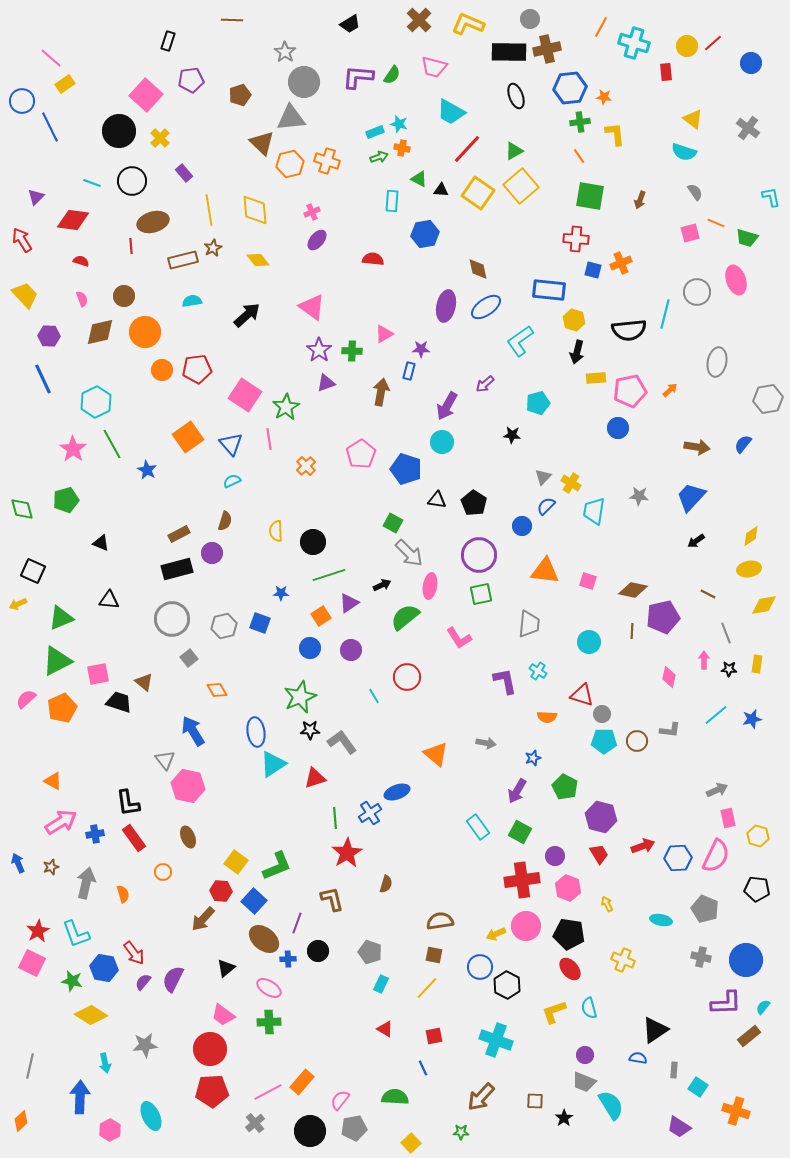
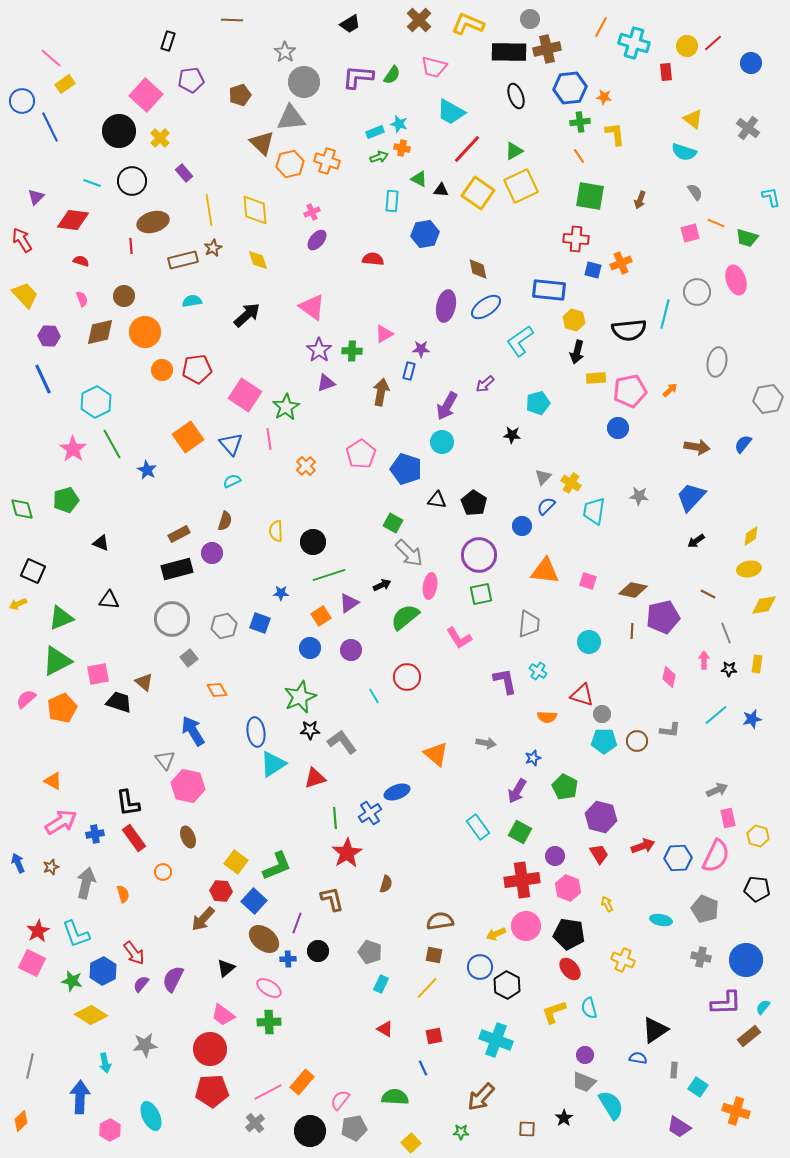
yellow square at (521, 186): rotated 16 degrees clockwise
yellow diamond at (258, 260): rotated 20 degrees clockwise
blue hexagon at (104, 968): moved 1 px left, 3 px down; rotated 24 degrees clockwise
purple semicircle at (143, 982): moved 2 px left, 2 px down
brown square at (535, 1101): moved 8 px left, 28 px down
